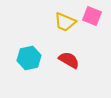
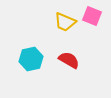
cyan hexagon: moved 2 px right, 1 px down
